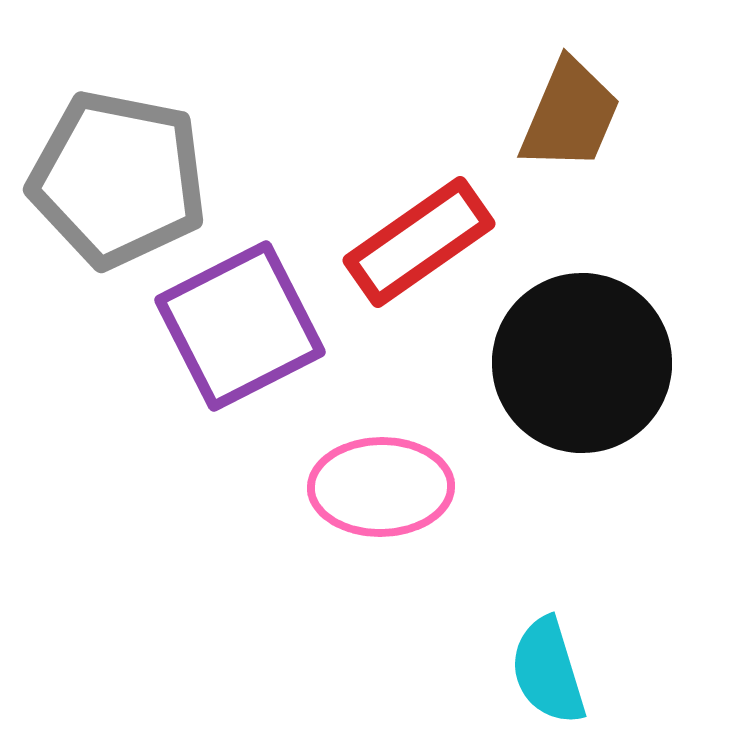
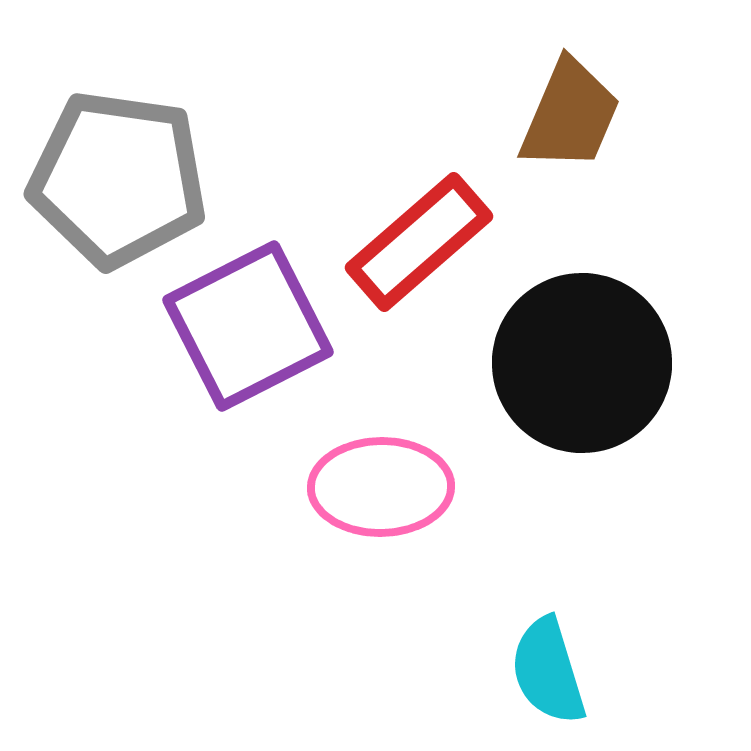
gray pentagon: rotated 3 degrees counterclockwise
red rectangle: rotated 6 degrees counterclockwise
purple square: moved 8 px right
